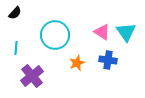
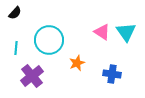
cyan circle: moved 6 px left, 5 px down
blue cross: moved 4 px right, 14 px down
